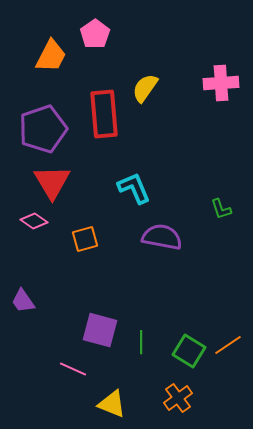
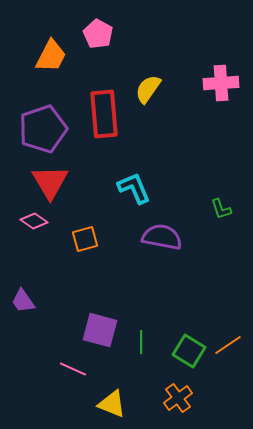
pink pentagon: moved 3 px right; rotated 8 degrees counterclockwise
yellow semicircle: moved 3 px right, 1 px down
red triangle: moved 2 px left
